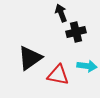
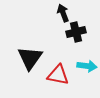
black arrow: moved 2 px right
black triangle: rotated 20 degrees counterclockwise
